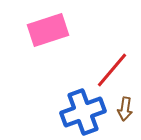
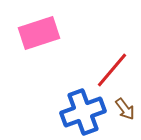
pink rectangle: moved 9 px left, 3 px down
brown arrow: rotated 45 degrees counterclockwise
